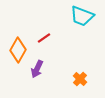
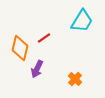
cyan trapezoid: moved 5 px down; rotated 80 degrees counterclockwise
orange diamond: moved 2 px right, 2 px up; rotated 15 degrees counterclockwise
orange cross: moved 5 px left
